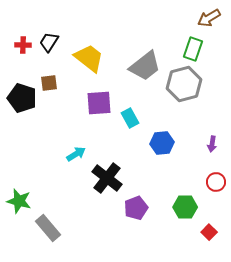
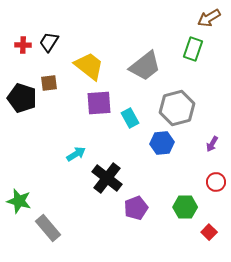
yellow trapezoid: moved 8 px down
gray hexagon: moved 7 px left, 24 px down
purple arrow: rotated 21 degrees clockwise
